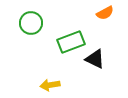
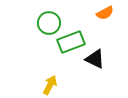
green circle: moved 18 px right
yellow arrow: rotated 126 degrees clockwise
